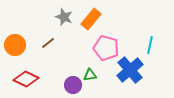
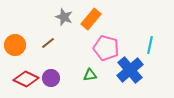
purple circle: moved 22 px left, 7 px up
